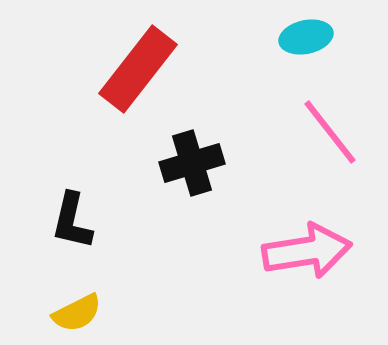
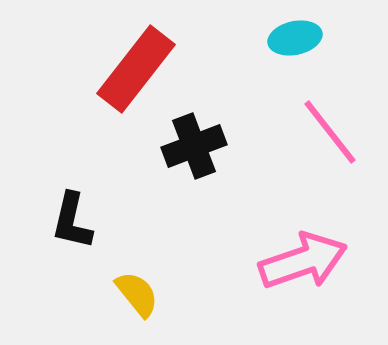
cyan ellipse: moved 11 px left, 1 px down
red rectangle: moved 2 px left
black cross: moved 2 px right, 17 px up; rotated 4 degrees counterclockwise
pink arrow: moved 4 px left, 10 px down; rotated 10 degrees counterclockwise
yellow semicircle: moved 60 px right, 19 px up; rotated 102 degrees counterclockwise
